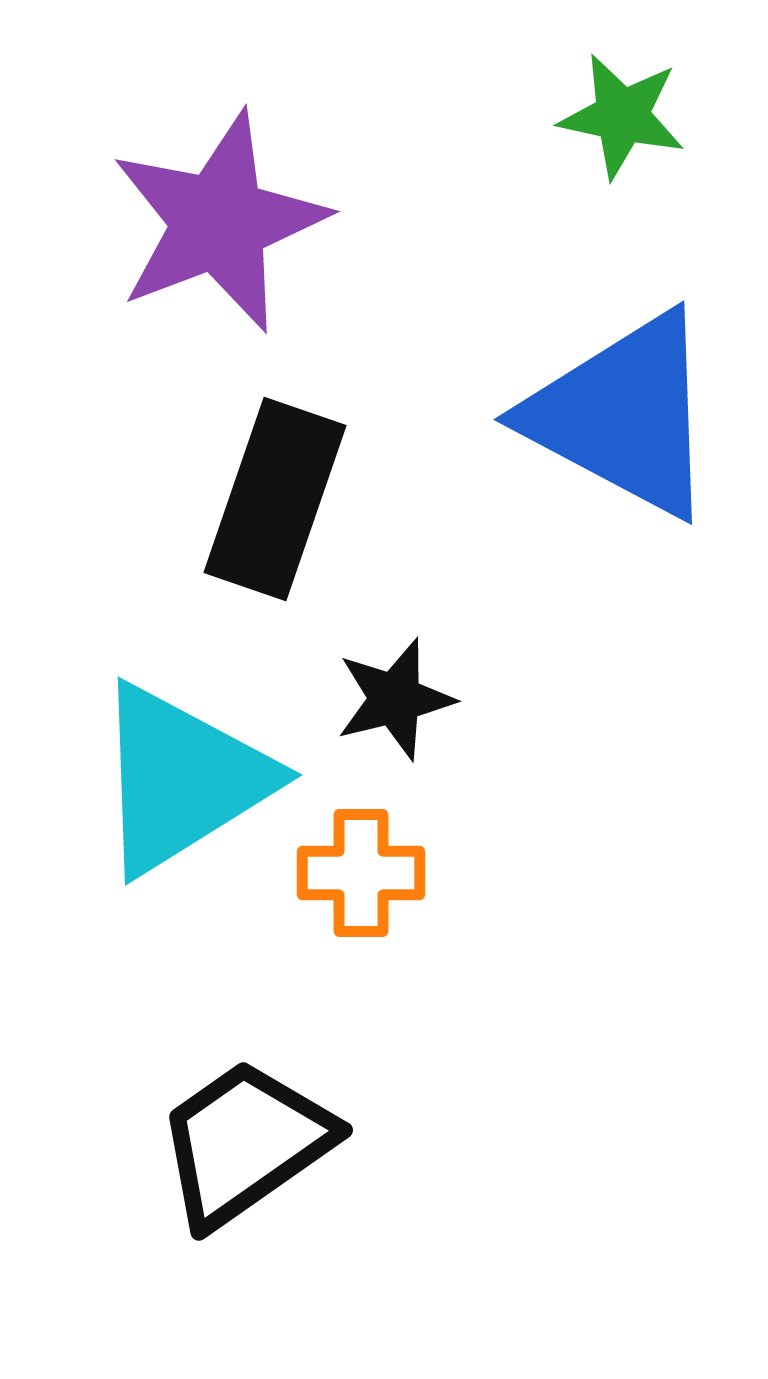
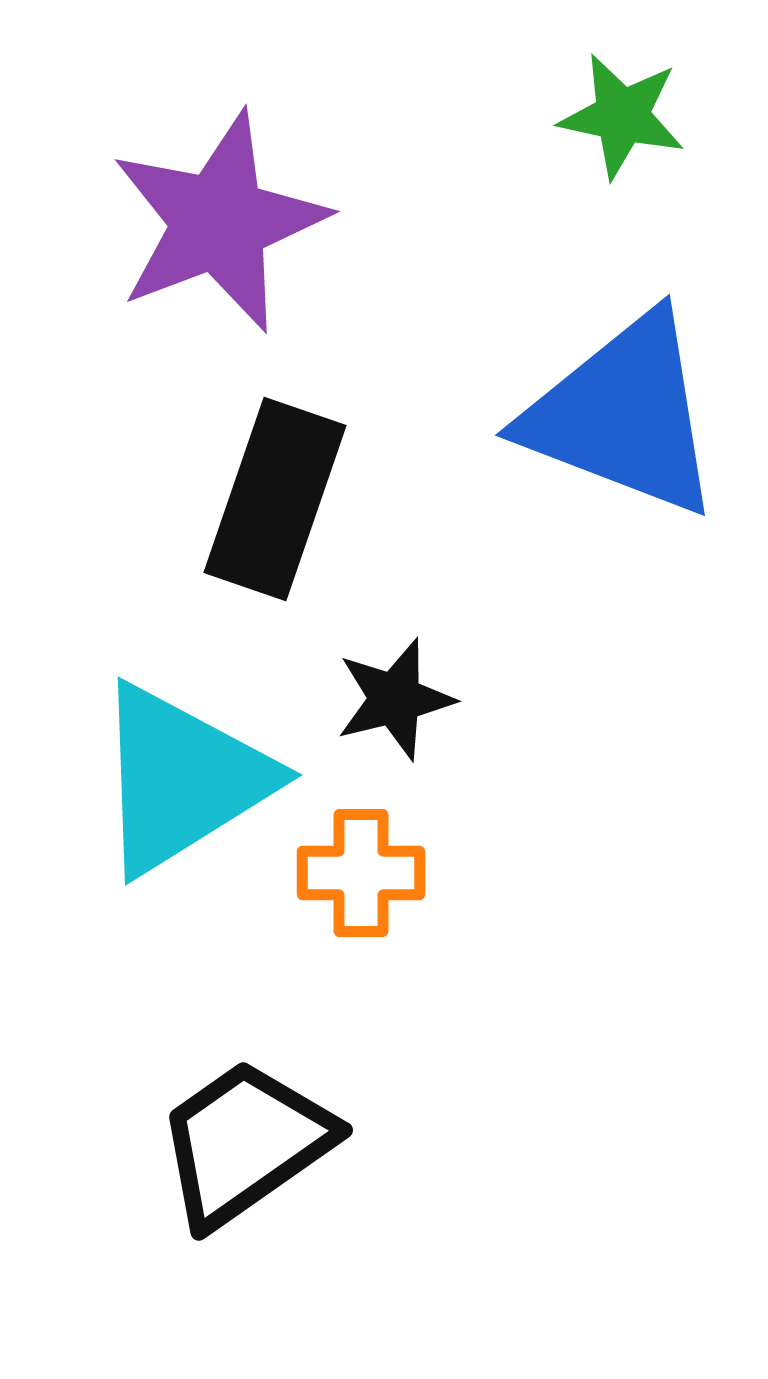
blue triangle: rotated 7 degrees counterclockwise
